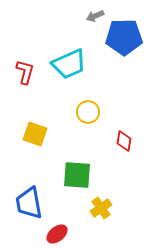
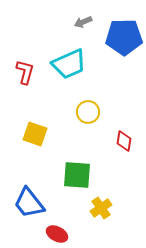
gray arrow: moved 12 px left, 6 px down
blue trapezoid: rotated 28 degrees counterclockwise
red ellipse: rotated 65 degrees clockwise
